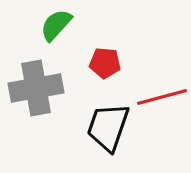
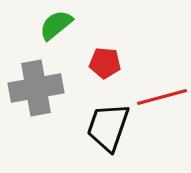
green semicircle: rotated 9 degrees clockwise
